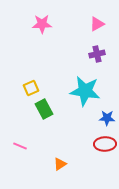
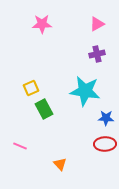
blue star: moved 1 px left
orange triangle: rotated 40 degrees counterclockwise
